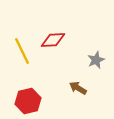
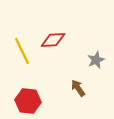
brown arrow: rotated 24 degrees clockwise
red hexagon: rotated 20 degrees clockwise
